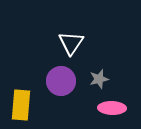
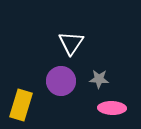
gray star: rotated 18 degrees clockwise
yellow rectangle: rotated 12 degrees clockwise
